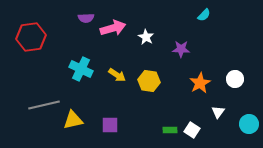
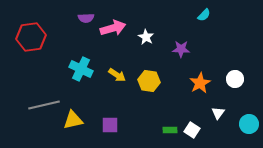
white triangle: moved 1 px down
